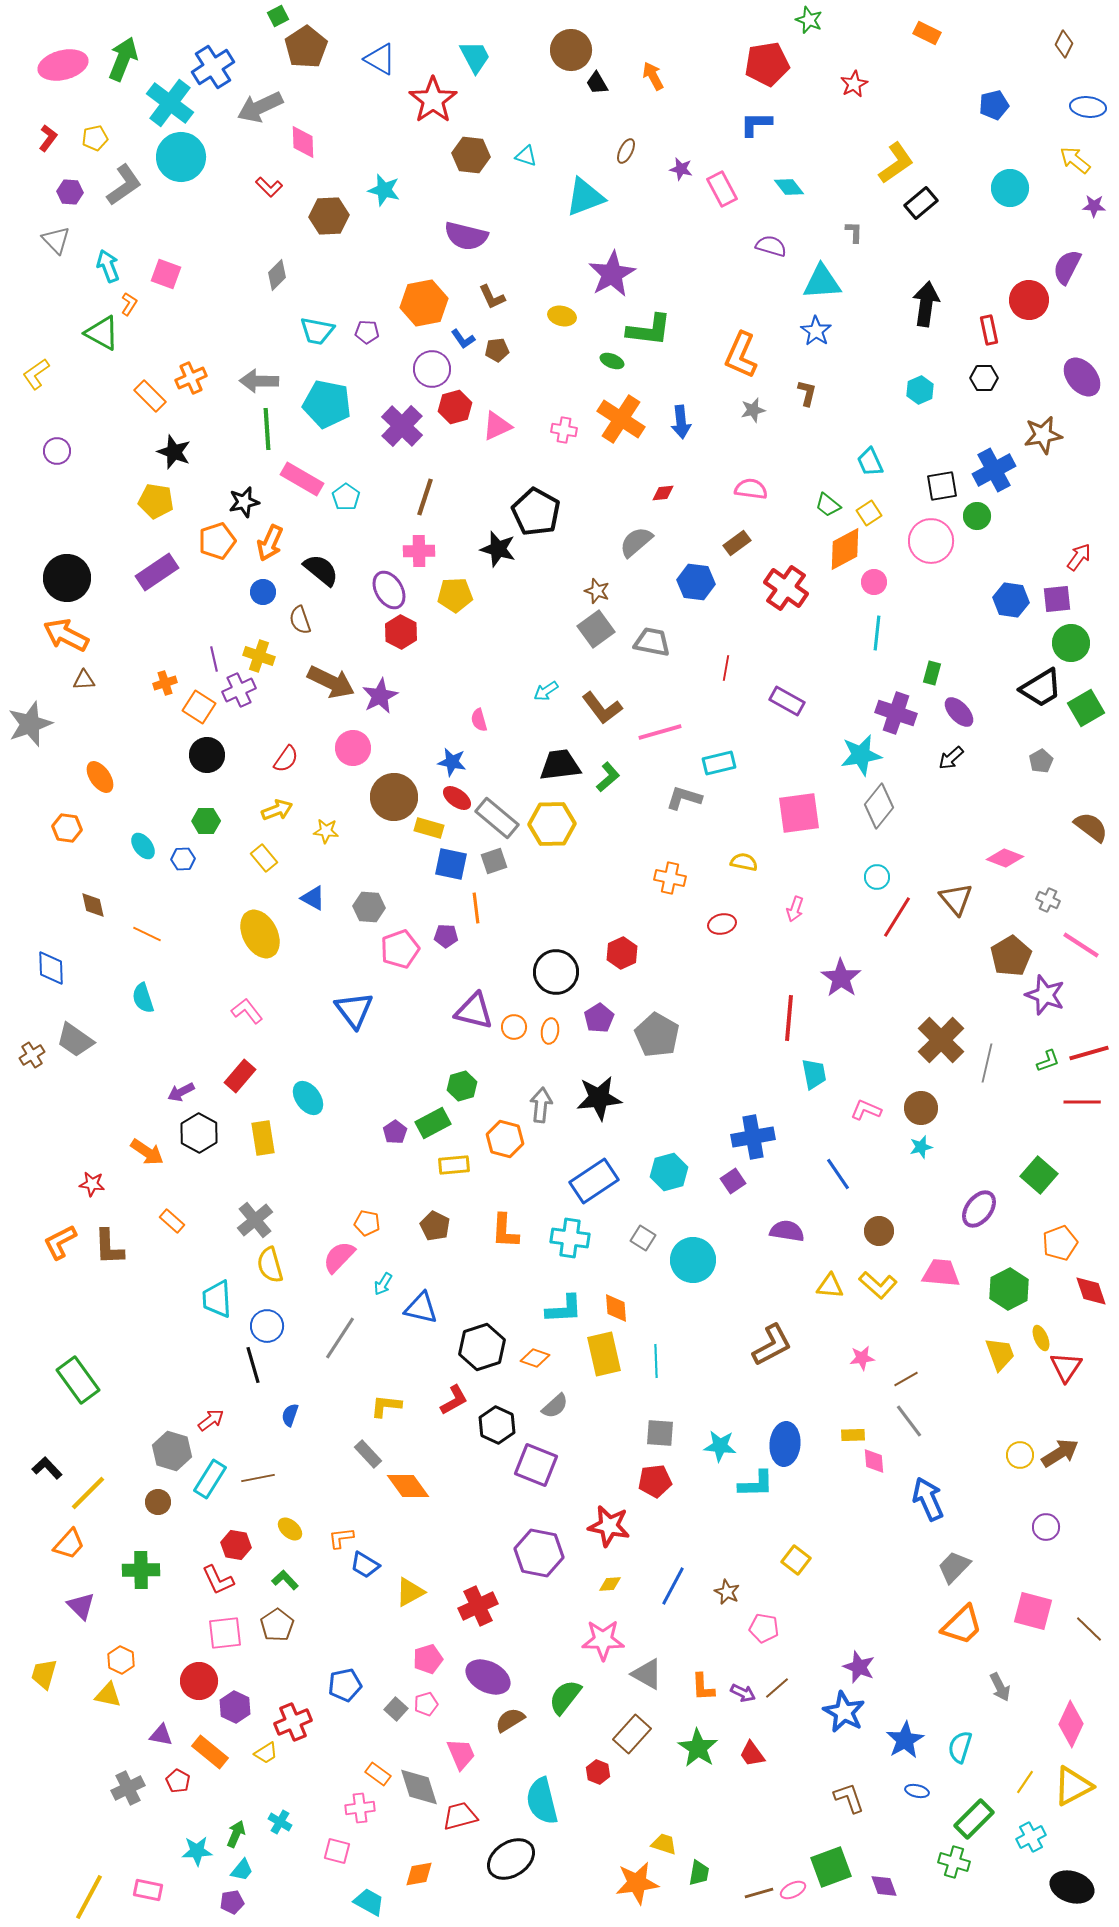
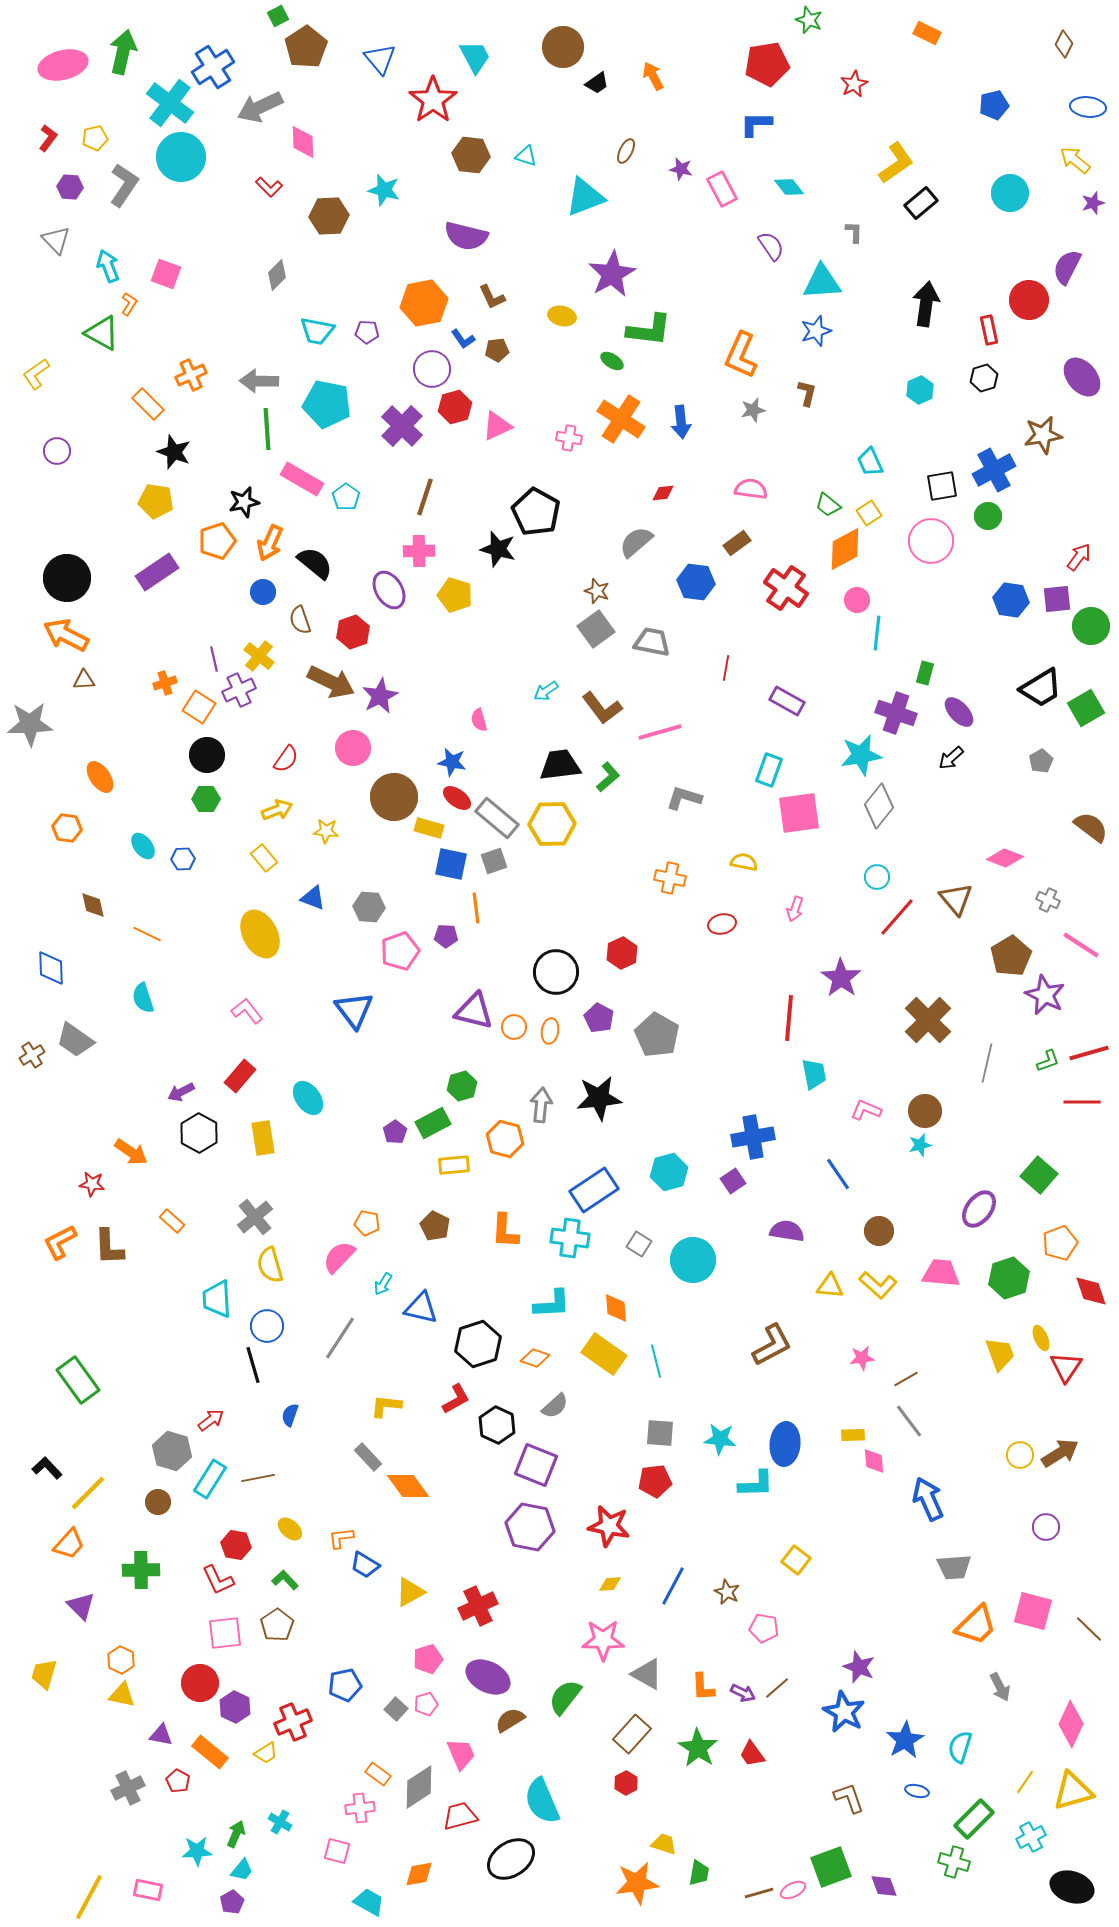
brown circle at (571, 50): moved 8 px left, 3 px up
green arrow at (123, 59): moved 7 px up; rotated 9 degrees counterclockwise
blue triangle at (380, 59): rotated 20 degrees clockwise
black trapezoid at (597, 83): rotated 95 degrees counterclockwise
gray L-shape at (124, 185): rotated 21 degrees counterclockwise
cyan circle at (1010, 188): moved 5 px down
purple hexagon at (70, 192): moved 5 px up
purple star at (1094, 206): moved 1 px left, 3 px up; rotated 20 degrees counterclockwise
purple semicircle at (771, 246): rotated 40 degrees clockwise
blue star at (816, 331): rotated 20 degrees clockwise
green ellipse at (612, 361): rotated 10 degrees clockwise
orange cross at (191, 378): moved 3 px up
black hexagon at (984, 378): rotated 16 degrees counterclockwise
orange rectangle at (150, 396): moved 2 px left, 8 px down
pink cross at (564, 430): moved 5 px right, 8 px down
green circle at (977, 516): moved 11 px right
black semicircle at (321, 570): moved 6 px left, 7 px up
pink circle at (874, 582): moved 17 px left, 18 px down
yellow pentagon at (455, 595): rotated 20 degrees clockwise
red hexagon at (401, 632): moved 48 px left; rotated 12 degrees clockwise
green circle at (1071, 643): moved 20 px right, 17 px up
yellow cross at (259, 656): rotated 20 degrees clockwise
green rectangle at (932, 673): moved 7 px left
gray star at (30, 724): rotated 18 degrees clockwise
cyan rectangle at (719, 763): moved 50 px right, 7 px down; rotated 56 degrees counterclockwise
green hexagon at (206, 821): moved 22 px up
blue triangle at (313, 898): rotated 8 degrees counterclockwise
red line at (897, 917): rotated 9 degrees clockwise
pink pentagon at (400, 949): moved 2 px down
purple star at (1045, 995): rotated 6 degrees clockwise
purple pentagon at (599, 1018): rotated 12 degrees counterclockwise
brown cross at (941, 1040): moved 13 px left, 20 px up
brown circle at (921, 1108): moved 4 px right, 3 px down
cyan star at (921, 1147): moved 1 px left, 2 px up
orange arrow at (147, 1152): moved 16 px left
blue rectangle at (594, 1181): moved 9 px down
gray cross at (255, 1220): moved 3 px up
gray square at (643, 1238): moved 4 px left, 6 px down
green hexagon at (1009, 1289): moved 11 px up; rotated 9 degrees clockwise
cyan L-shape at (564, 1309): moved 12 px left, 5 px up
black hexagon at (482, 1347): moved 4 px left, 3 px up
yellow rectangle at (604, 1354): rotated 42 degrees counterclockwise
cyan line at (656, 1361): rotated 12 degrees counterclockwise
red L-shape at (454, 1400): moved 2 px right, 1 px up
cyan star at (720, 1446): moved 7 px up
gray rectangle at (368, 1454): moved 3 px down
purple hexagon at (539, 1553): moved 9 px left, 26 px up
gray trapezoid at (954, 1567): rotated 138 degrees counterclockwise
orange trapezoid at (962, 1625): moved 14 px right
red circle at (199, 1681): moved 1 px right, 2 px down
yellow triangle at (108, 1695): moved 14 px right
red hexagon at (598, 1772): moved 28 px right, 11 px down; rotated 10 degrees clockwise
yellow triangle at (1073, 1786): moved 5 px down; rotated 12 degrees clockwise
gray diamond at (419, 1787): rotated 75 degrees clockwise
cyan semicircle at (542, 1801): rotated 9 degrees counterclockwise
purple pentagon at (232, 1902): rotated 20 degrees counterclockwise
